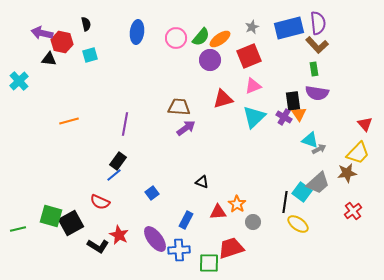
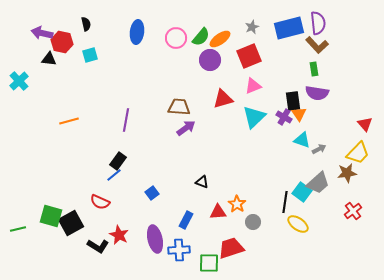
purple line at (125, 124): moved 1 px right, 4 px up
cyan triangle at (310, 140): moved 8 px left
purple ellipse at (155, 239): rotated 24 degrees clockwise
